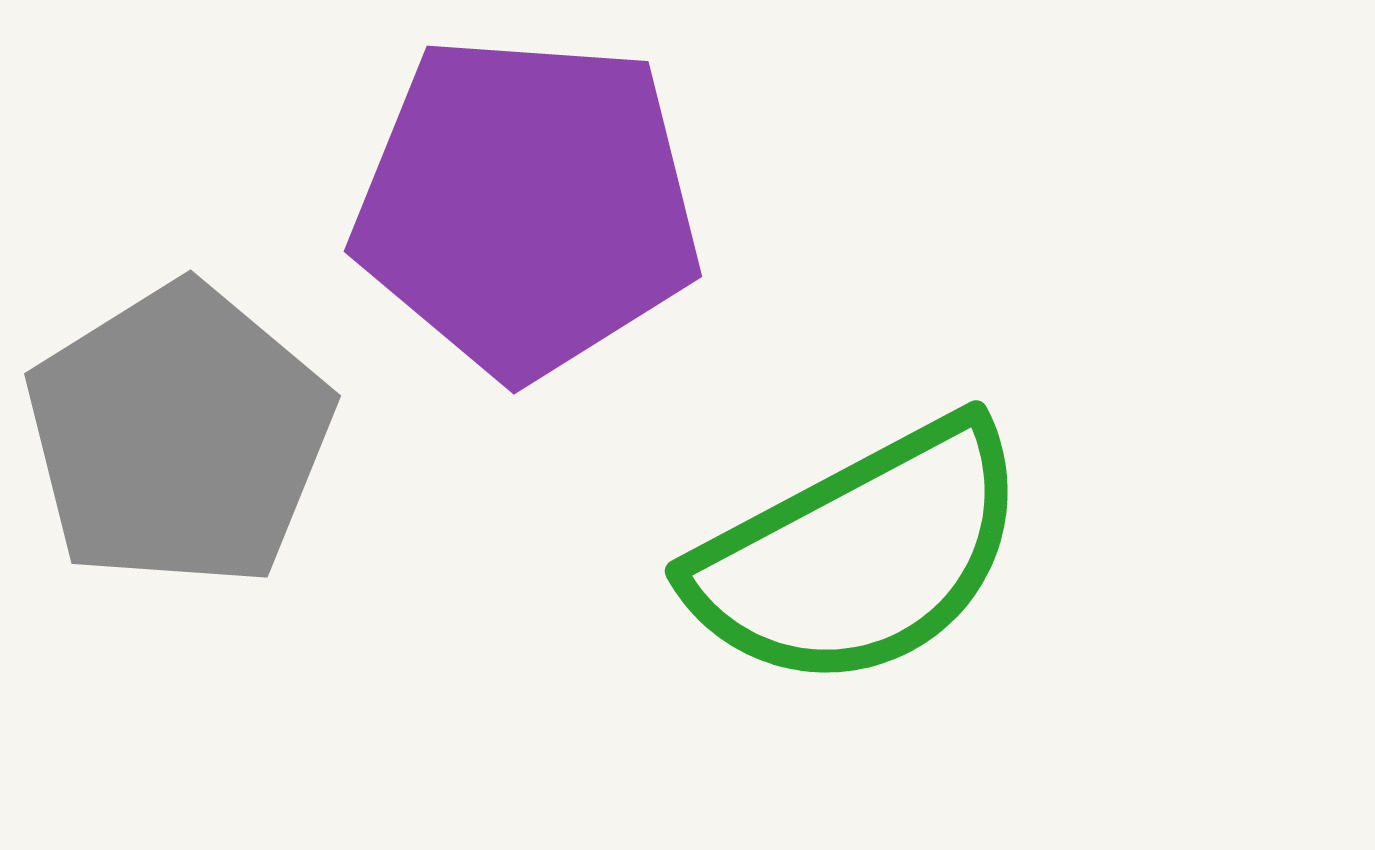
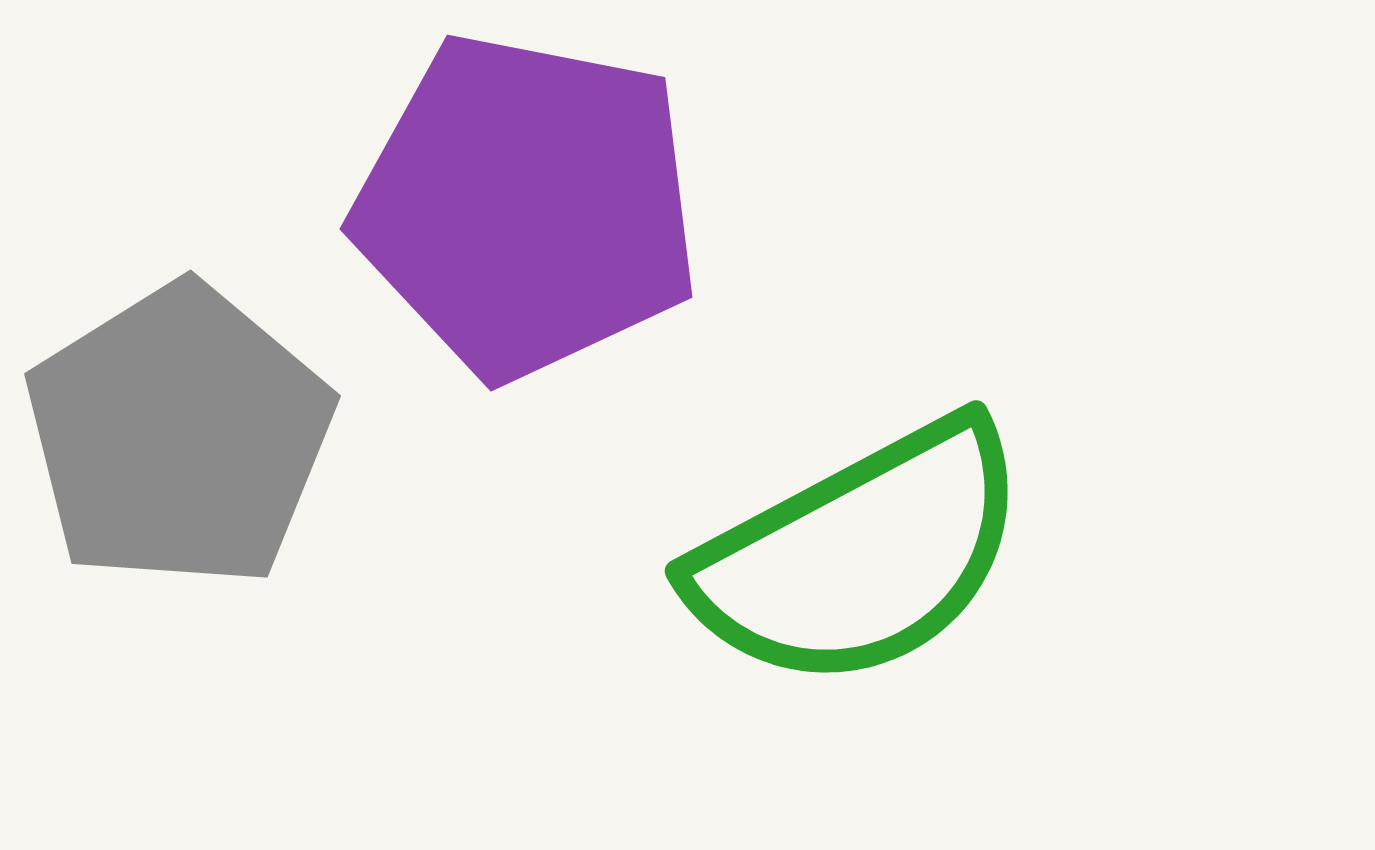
purple pentagon: rotated 7 degrees clockwise
